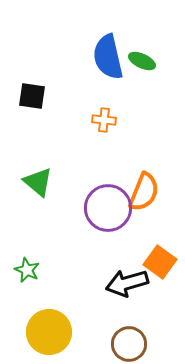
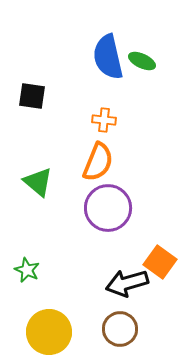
orange semicircle: moved 46 px left, 30 px up
brown circle: moved 9 px left, 15 px up
